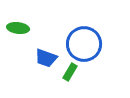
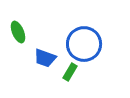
green ellipse: moved 4 px down; rotated 60 degrees clockwise
blue trapezoid: moved 1 px left
